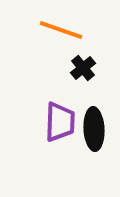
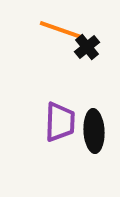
black cross: moved 4 px right, 21 px up
black ellipse: moved 2 px down
